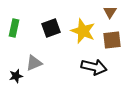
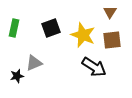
yellow star: moved 4 px down
black arrow: rotated 20 degrees clockwise
black star: moved 1 px right
